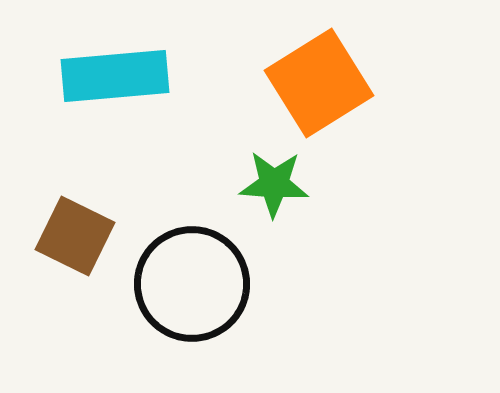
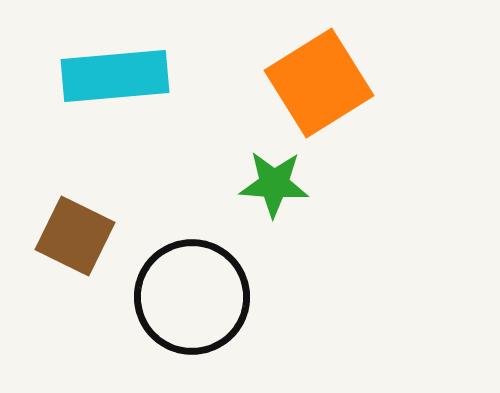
black circle: moved 13 px down
